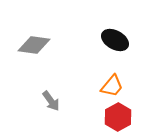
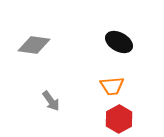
black ellipse: moved 4 px right, 2 px down
orange trapezoid: rotated 45 degrees clockwise
red hexagon: moved 1 px right, 2 px down
